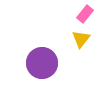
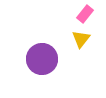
purple circle: moved 4 px up
